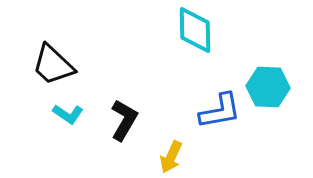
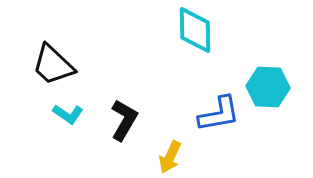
blue L-shape: moved 1 px left, 3 px down
yellow arrow: moved 1 px left
